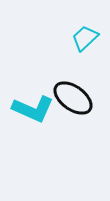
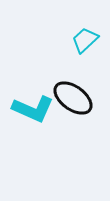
cyan trapezoid: moved 2 px down
